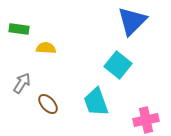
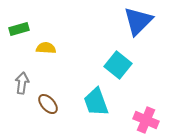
blue triangle: moved 6 px right
green rectangle: rotated 24 degrees counterclockwise
gray arrow: rotated 25 degrees counterclockwise
pink cross: rotated 35 degrees clockwise
